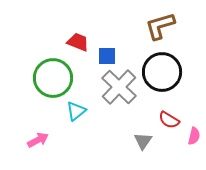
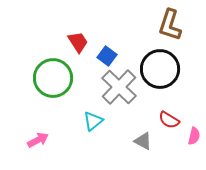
brown L-shape: moved 10 px right, 1 px up; rotated 56 degrees counterclockwise
red trapezoid: rotated 35 degrees clockwise
blue square: rotated 36 degrees clockwise
black circle: moved 2 px left, 3 px up
cyan triangle: moved 17 px right, 10 px down
gray triangle: rotated 36 degrees counterclockwise
